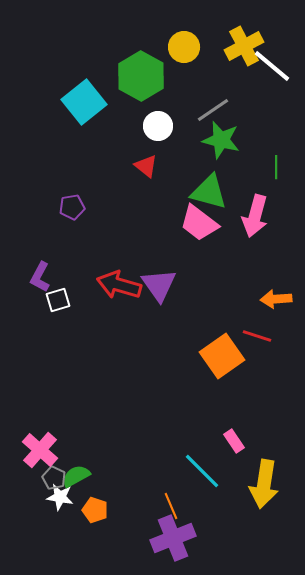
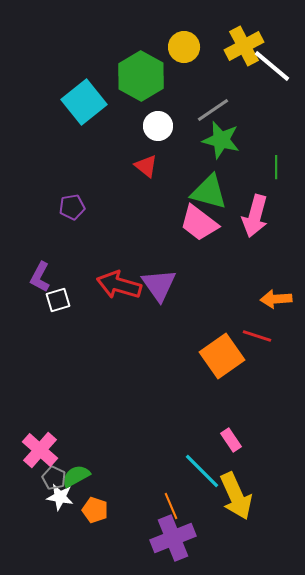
pink rectangle: moved 3 px left, 1 px up
yellow arrow: moved 28 px left, 12 px down; rotated 33 degrees counterclockwise
